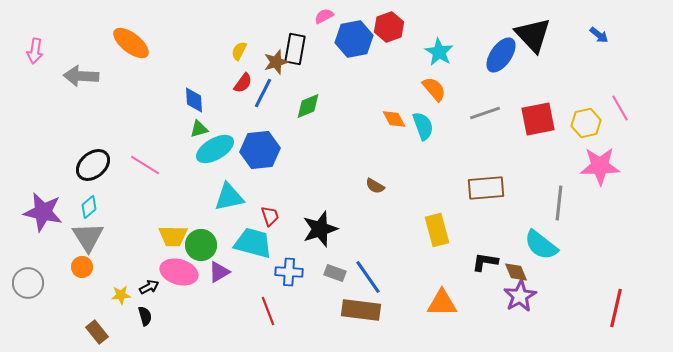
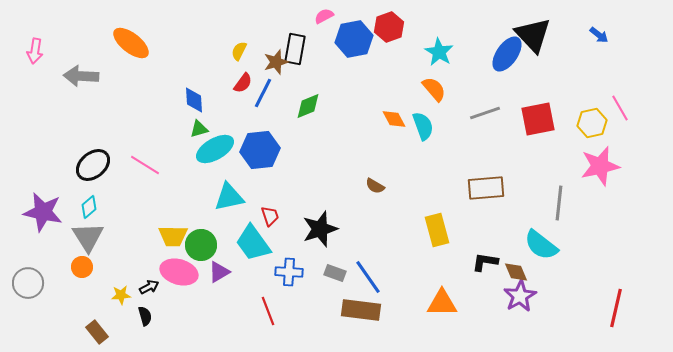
blue ellipse at (501, 55): moved 6 px right, 1 px up
yellow hexagon at (586, 123): moved 6 px right
pink star at (600, 166): rotated 12 degrees counterclockwise
cyan trapezoid at (253, 243): rotated 141 degrees counterclockwise
